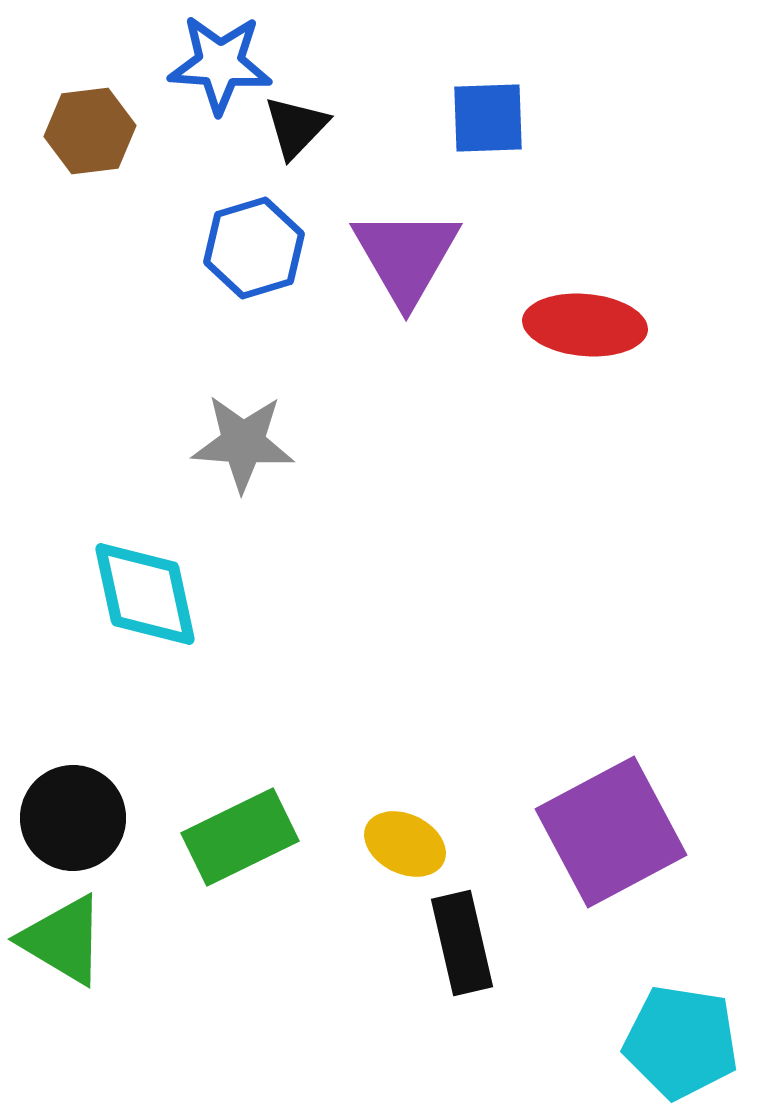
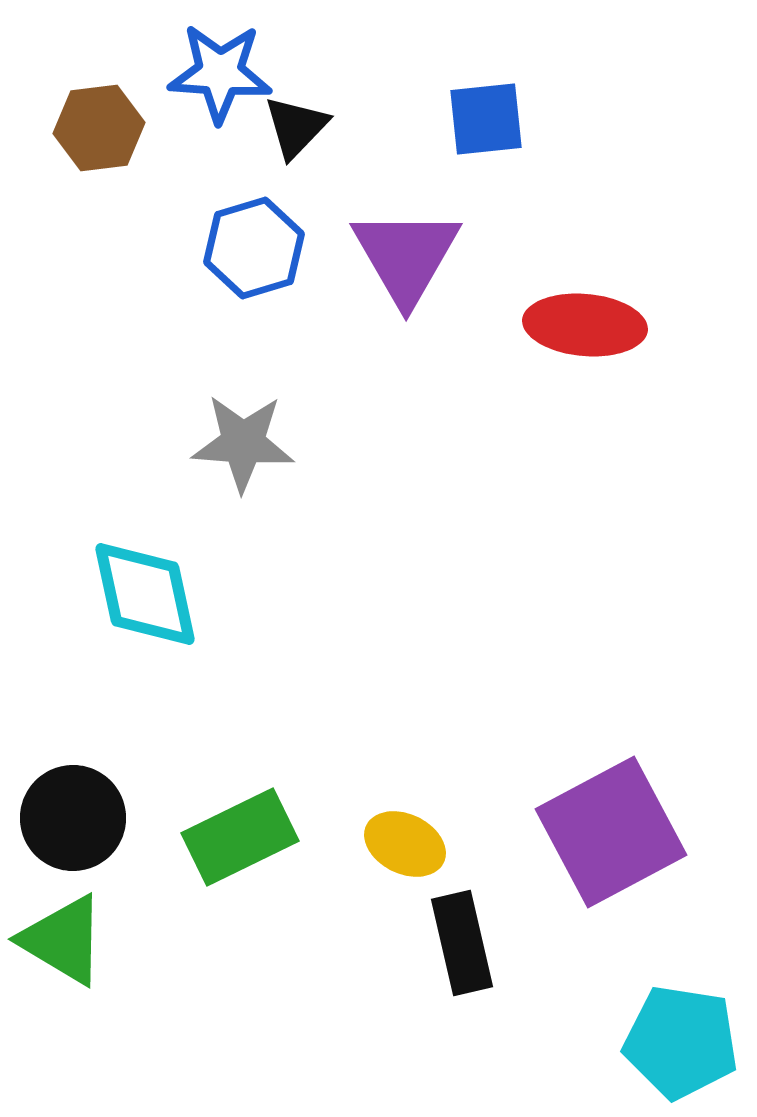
blue star: moved 9 px down
blue square: moved 2 px left, 1 px down; rotated 4 degrees counterclockwise
brown hexagon: moved 9 px right, 3 px up
